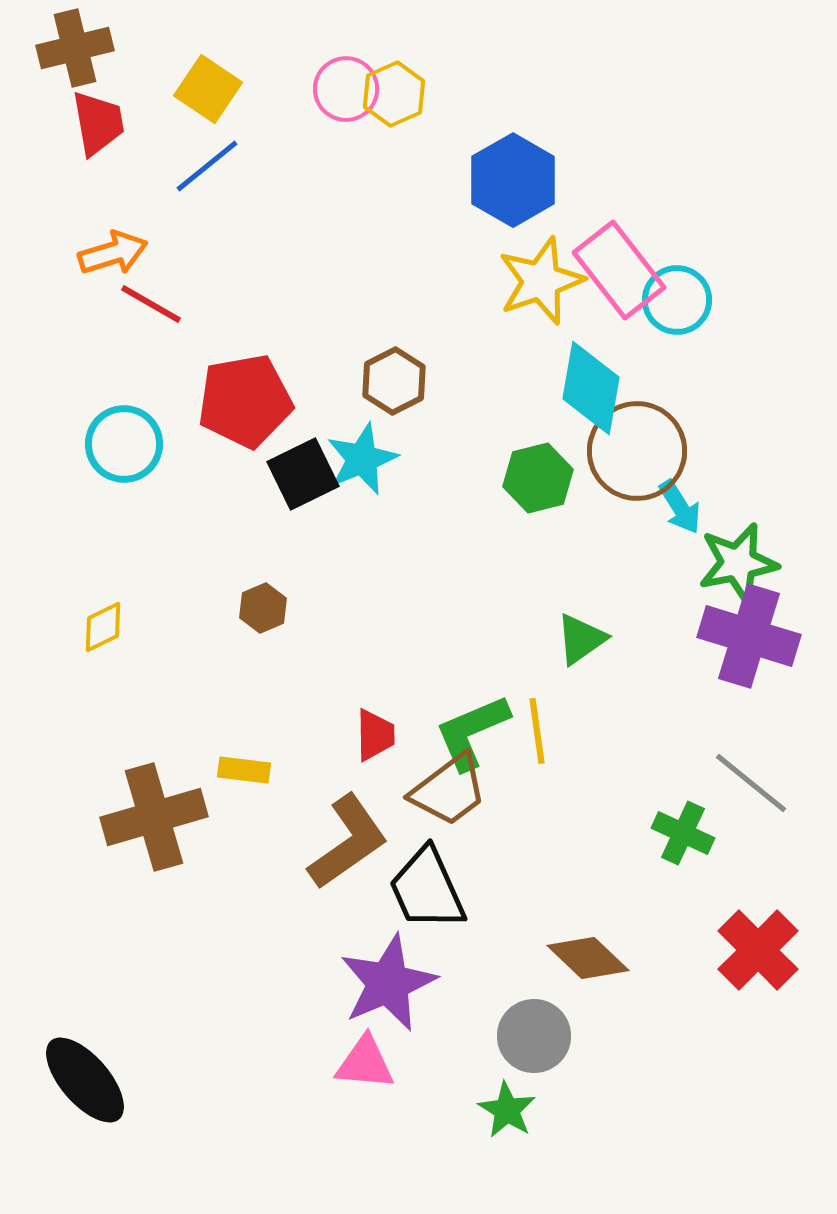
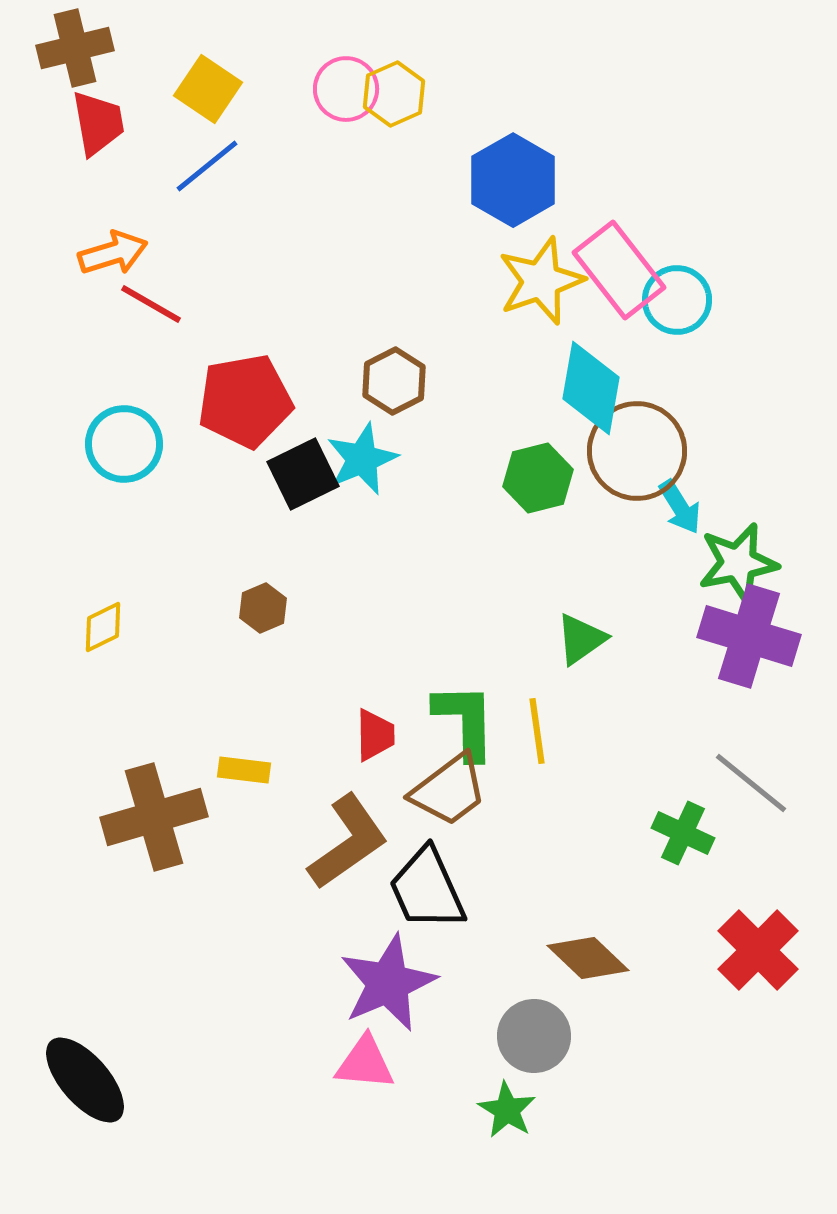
green L-shape at (472, 732): moved 7 px left, 11 px up; rotated 112 degrees clockwise
